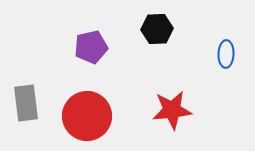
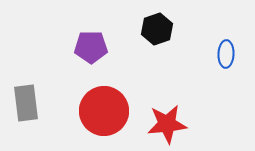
black hexagon: rotated 16 degrees counterclockwise
purple pentagon: rotated 12 degrees clockwise
red star: moved 5 px left, 14 px down
red circle: moved 17 px right, 5 px up
